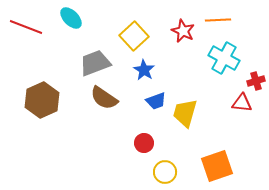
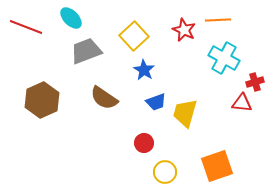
red star: moved 1 px right, 1 px up
gray trapezoid: moved 9 px left, 12 px up
red cross: moved 1 px left, 1 px down
blue trapezoid: moved 1 px down
